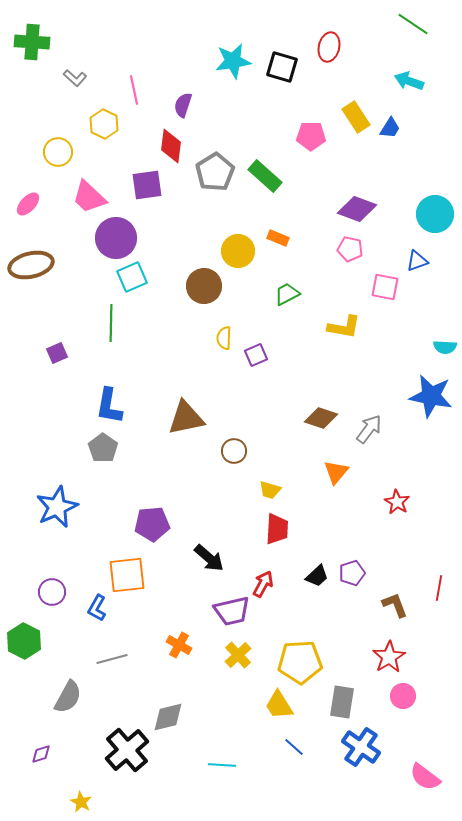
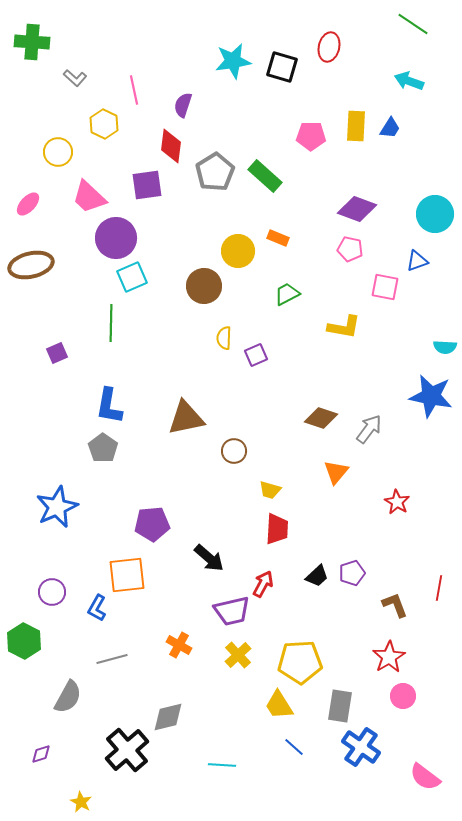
yellow rectangle at (356, 117): moved 9 px down; rotated 36 degrees clockwise
gray rectangle at (342, 702): moved 2 px left, 4 px down
